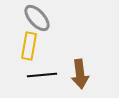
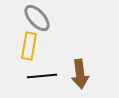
black line: moved 1 px down
